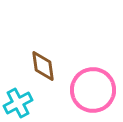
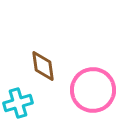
cyan cross: rotated 12 degrees clockwise
